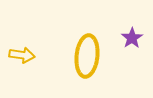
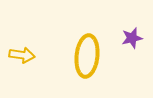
purple star: rotated 20 degrees clockwise
